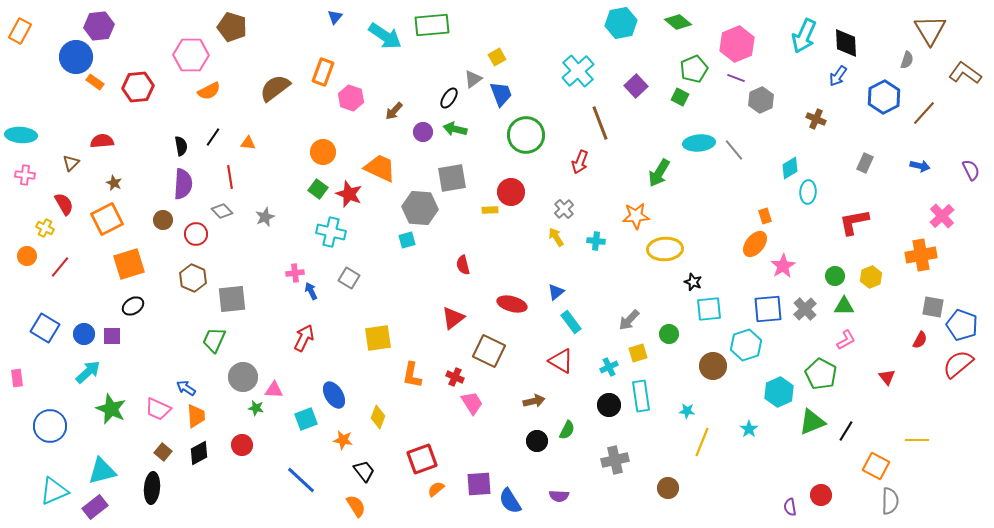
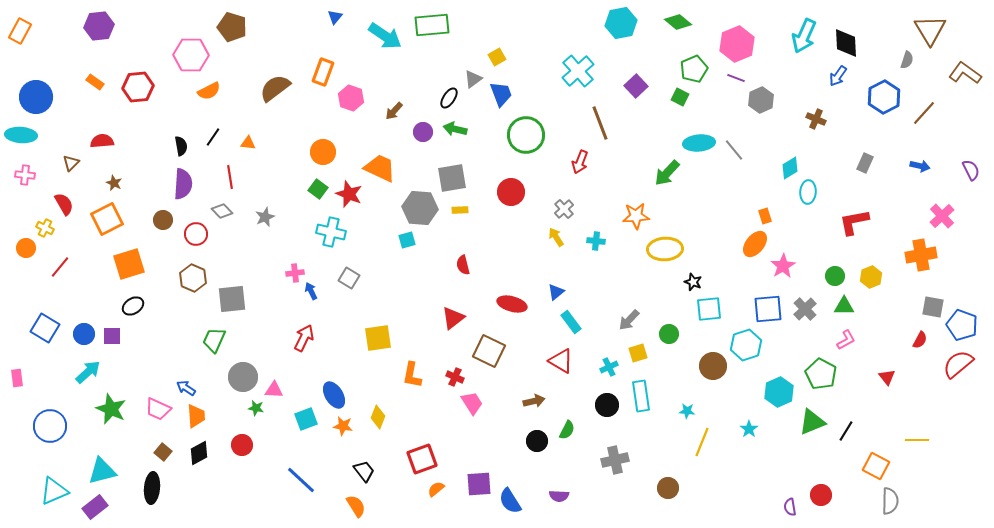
blue circle at (76, 57): moved 40 px left, 40 px down
green arrow at (659, 173): moved 8 px right; rotated 12 degrees clockwise
yellow rectangle at (490, 210): moved 30 px left
orange circle at (27, 256): moved 1 px left, 8 px up
black circle at (609, 405): moved 2 px left
orange star at (343, 440): moved 14 px up
